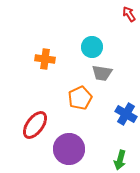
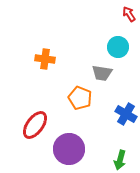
cyan circle: moved 26 px right
orange pentagon: rotated 25 degrees counterclockwise
